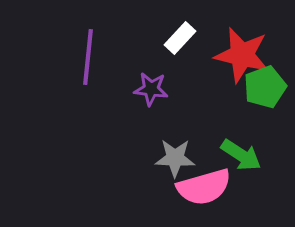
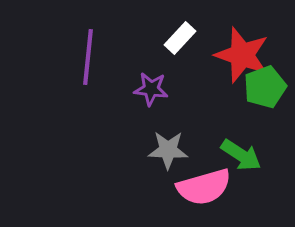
red star: rotated 6 degrees clockwise
gray star: moved 7 px left, 8 px up
